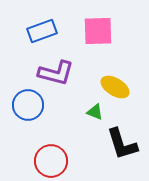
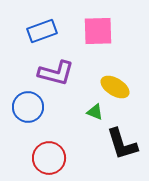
blue circle: moved 2 px down
red circle: moved 2 px left, 3 px up
